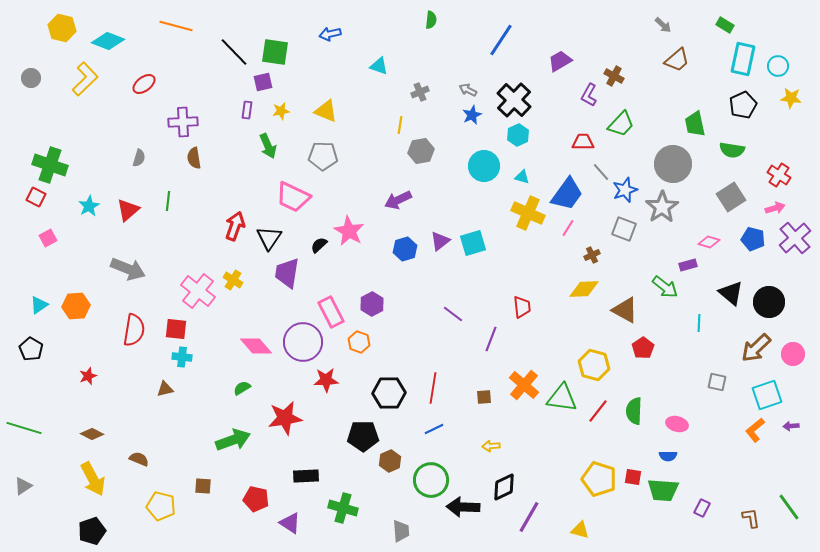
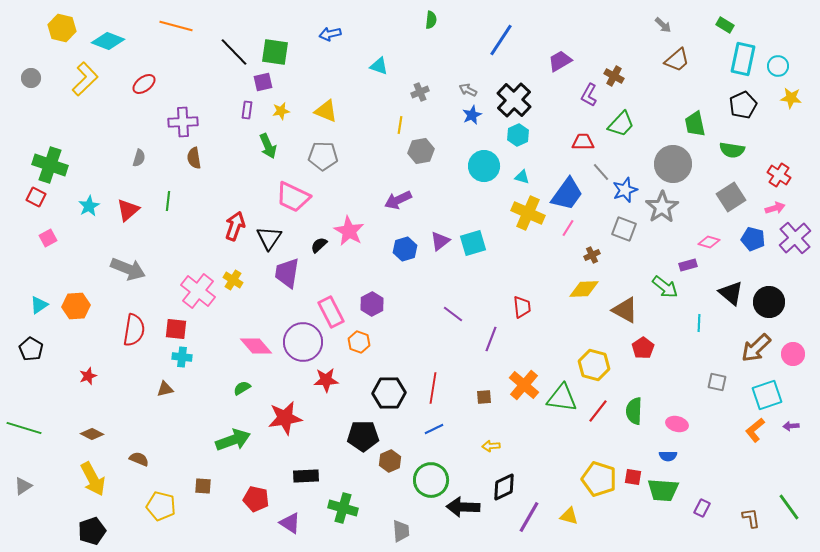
yellow triangle at (580, 530): moved 11 px left, 14 px up
